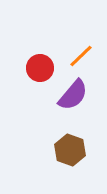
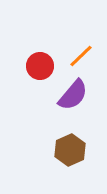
red circle: moved 2 px up
brown hexagon: rotated 16 degrees clockwise
